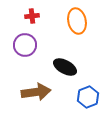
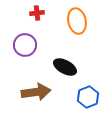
red cross: moved 5 px right, 3 px up
